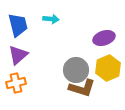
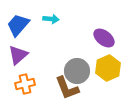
blue trapezoid: rotated 125 degrees counterclockwise
purple ellipse: rotated 55 degrees clockwise
gray circle: moved 1 px right, 1 px down
orange cross: moved 9 px right, 1 px down
brown L-shape: moved 15 px left; rotated 52 degrees clockwise
